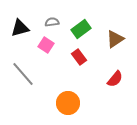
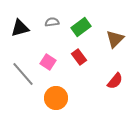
green rectangle: moved 2 px up
brown triangle: rotated 12 degrees counterclockwise
pink square: moved 2 px right, 17 px down
red semicircle: moved 2 px down
orange circle: moved 12 px left, 5 px up
